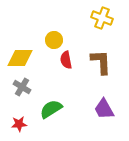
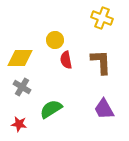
yellow circle: moved 1 px right
red star: rotated 14 degrees clockwise
